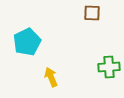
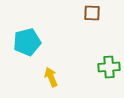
cyan pentagon: rotated 12 degrees clockwise
